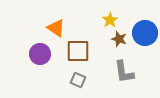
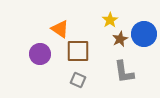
orange triangle: moved 4 px right, 1 px down
blue circle: moved 1 px left, 1 px down
brown star: moved 1 px right; rotated 28 degrees clockwise
